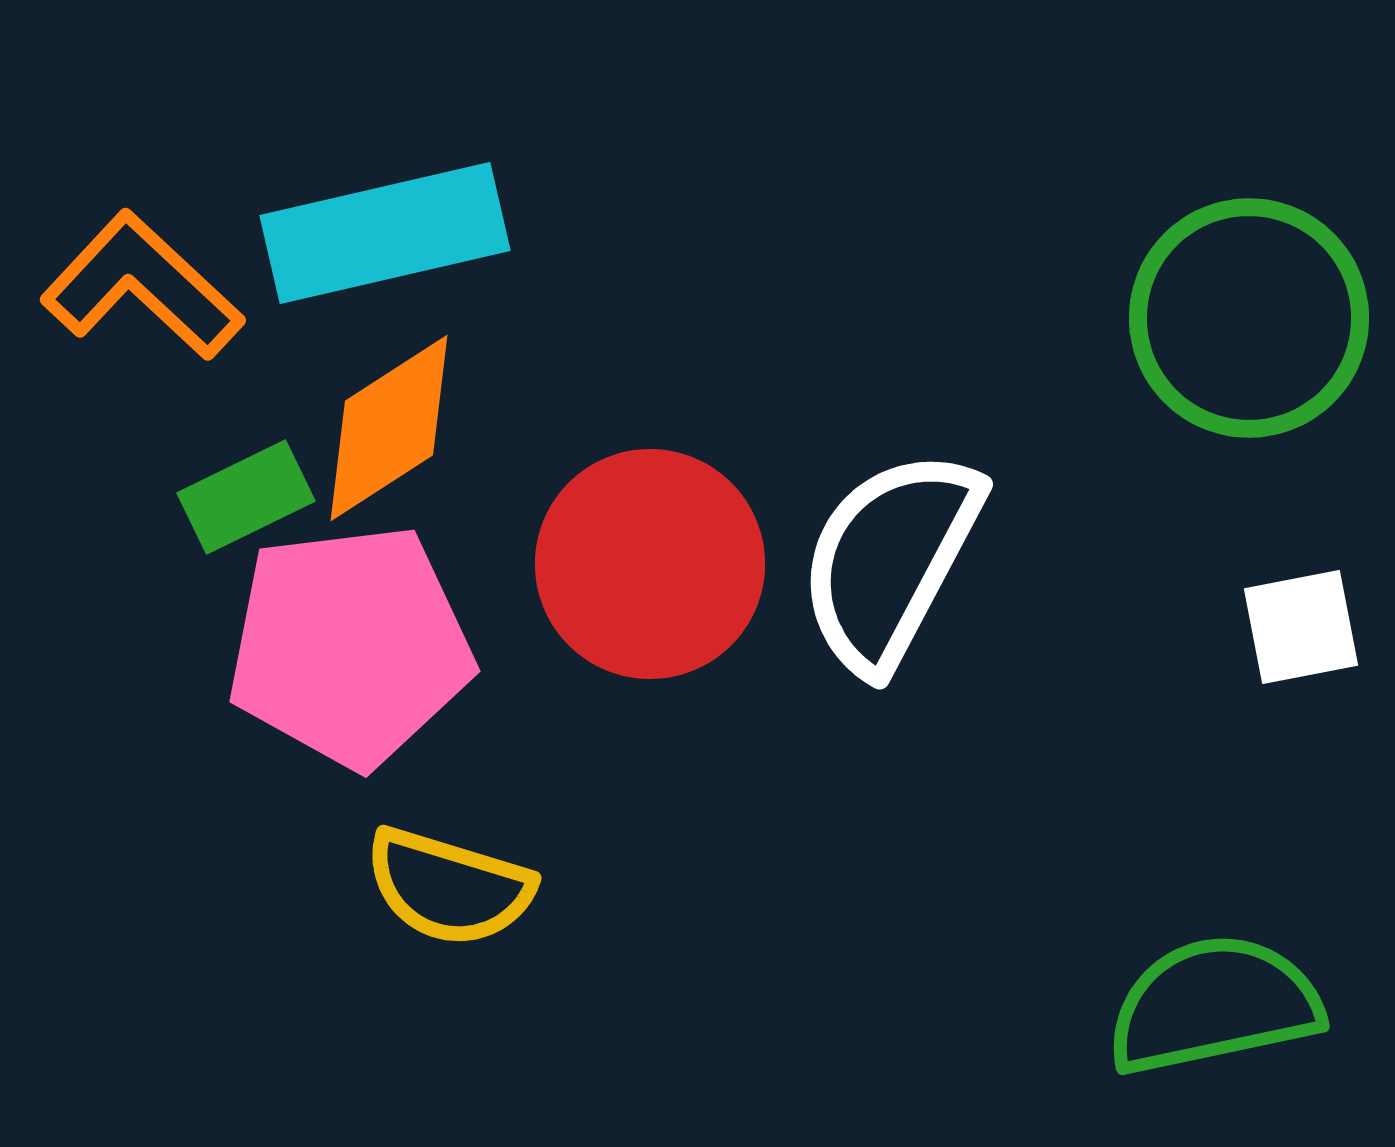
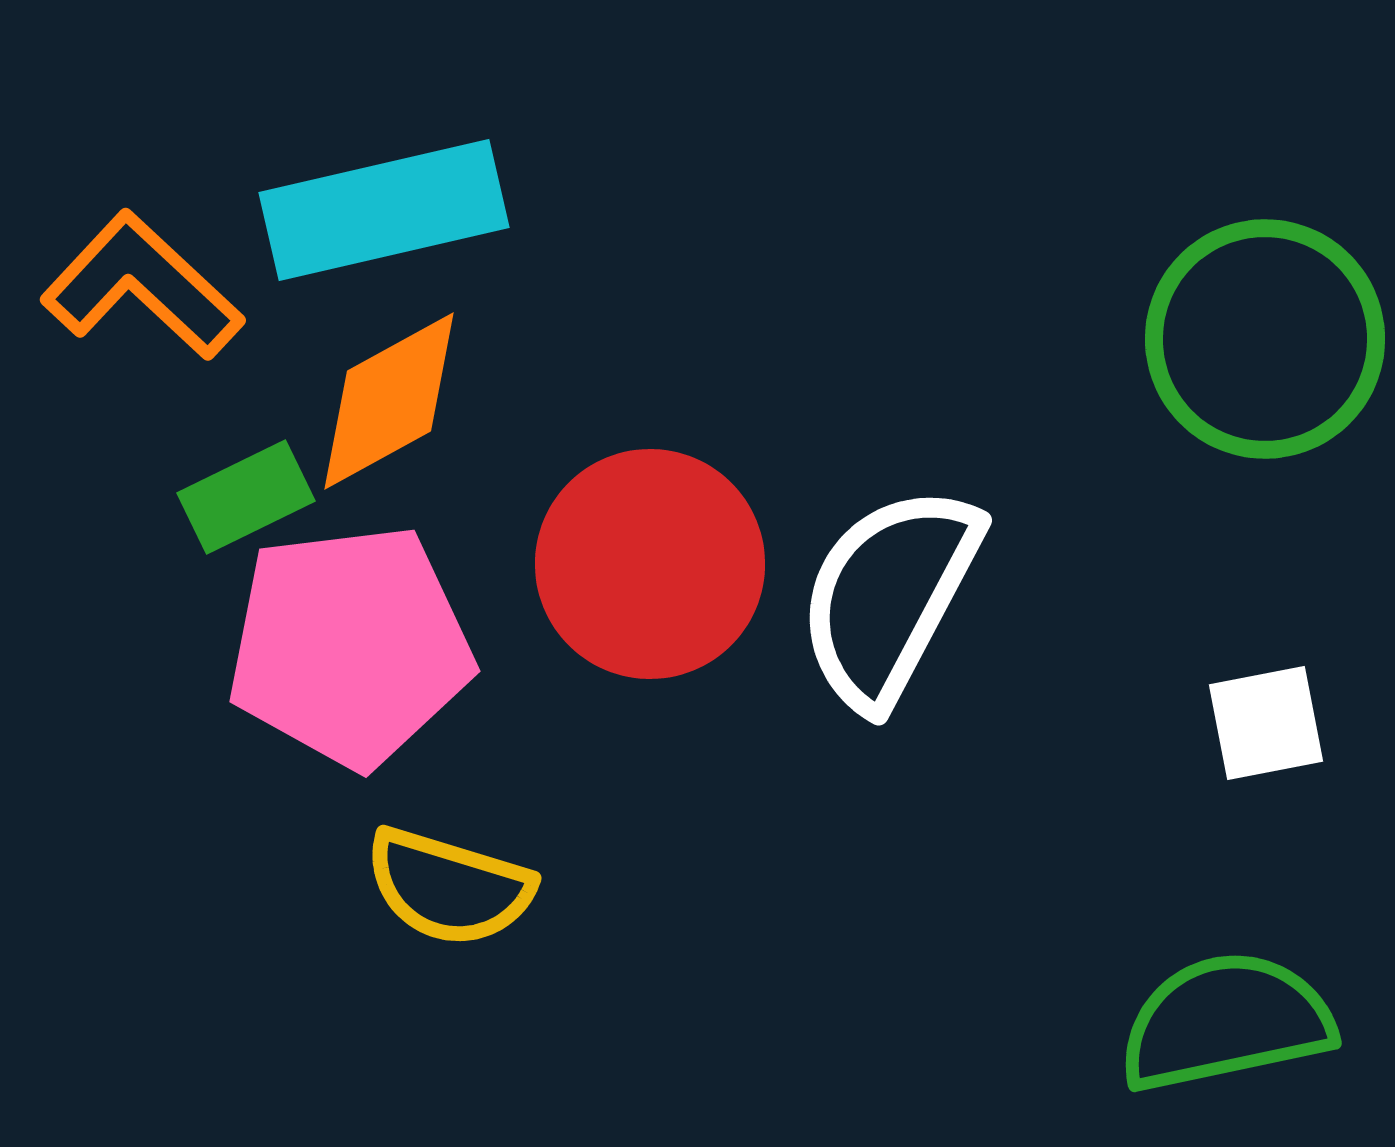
cyan rectangle: moved 1 px left, 23 px up
green circle: moved 16 px right, 21 px down
orange diamond: moved 27 px up; rotated 4 degrees clockwise
white semicircle: moved 1 px left, 36 px down
white square: moved 35 px left, 96 px down
green semicircle: moved 12 px right, 17 px down
